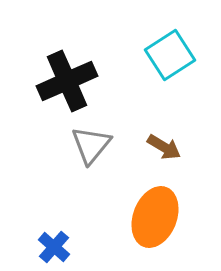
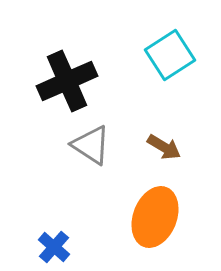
gray triangle: rotated 36 degrees counterclockwise
